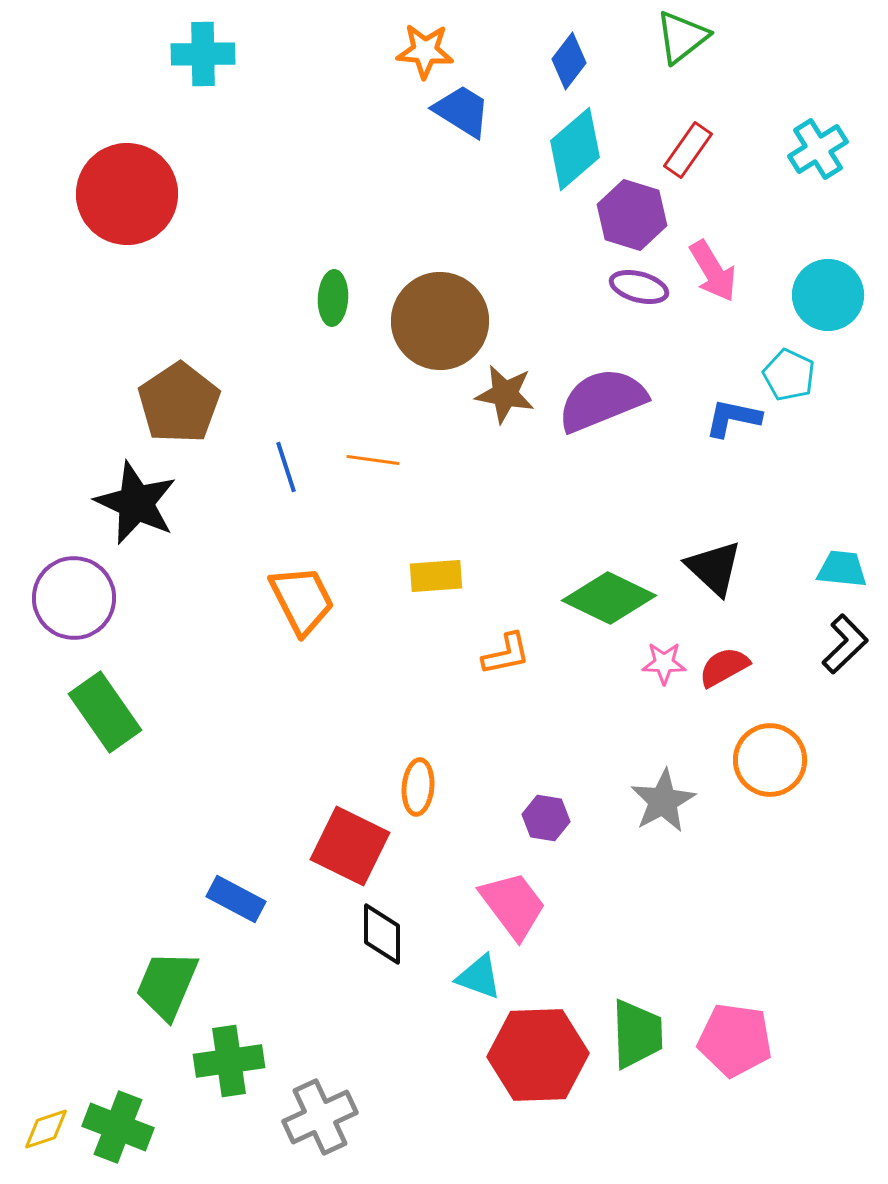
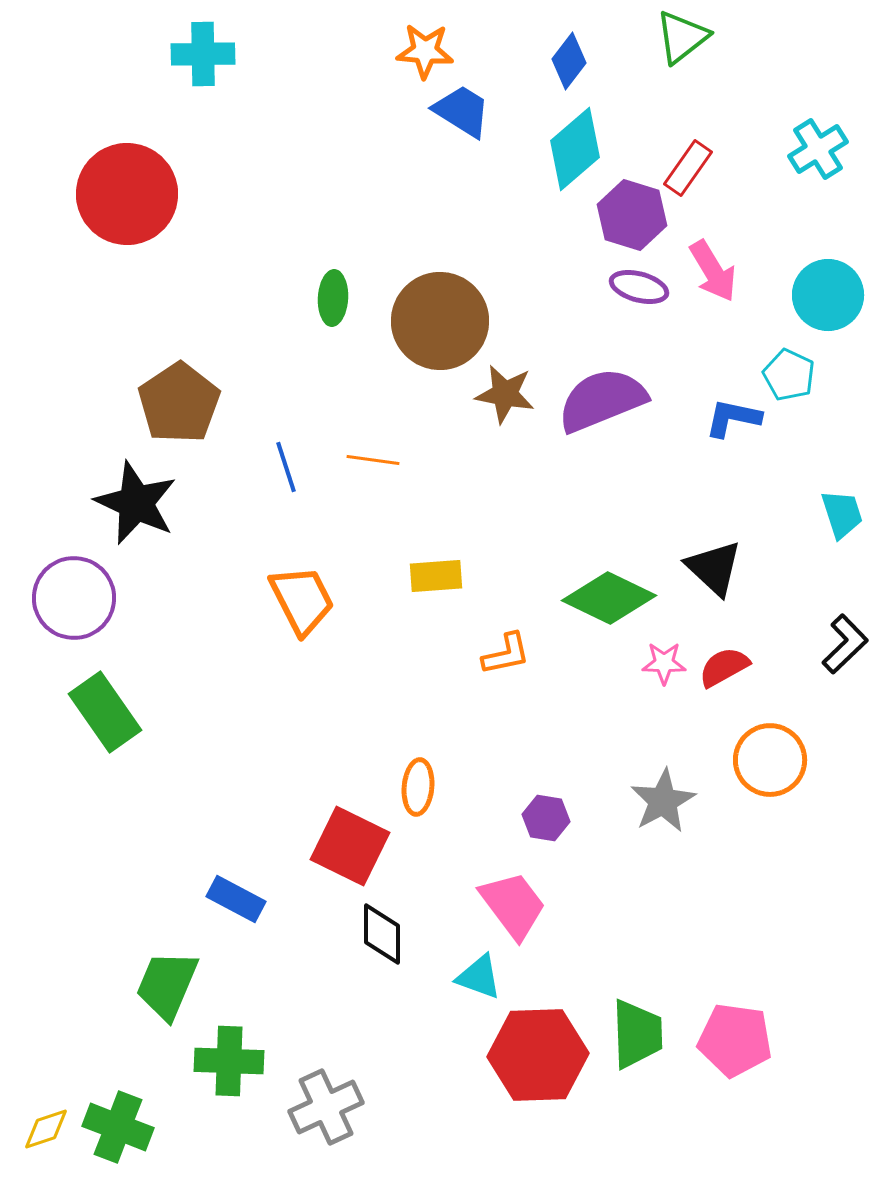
red rectangle at (688, 150): moved 18 px down
cyan trapezoid at (842, 569): moved 55 px up; rotated 66 degrees clockwise
green cross at (229, 1061): rotated 10 degrees clockwise
gray cross at (320, 1117): moved 6 px right, 10 px up
